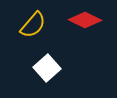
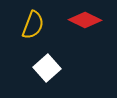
yellow semicircle: rotated 20 degrees counterclockwise
